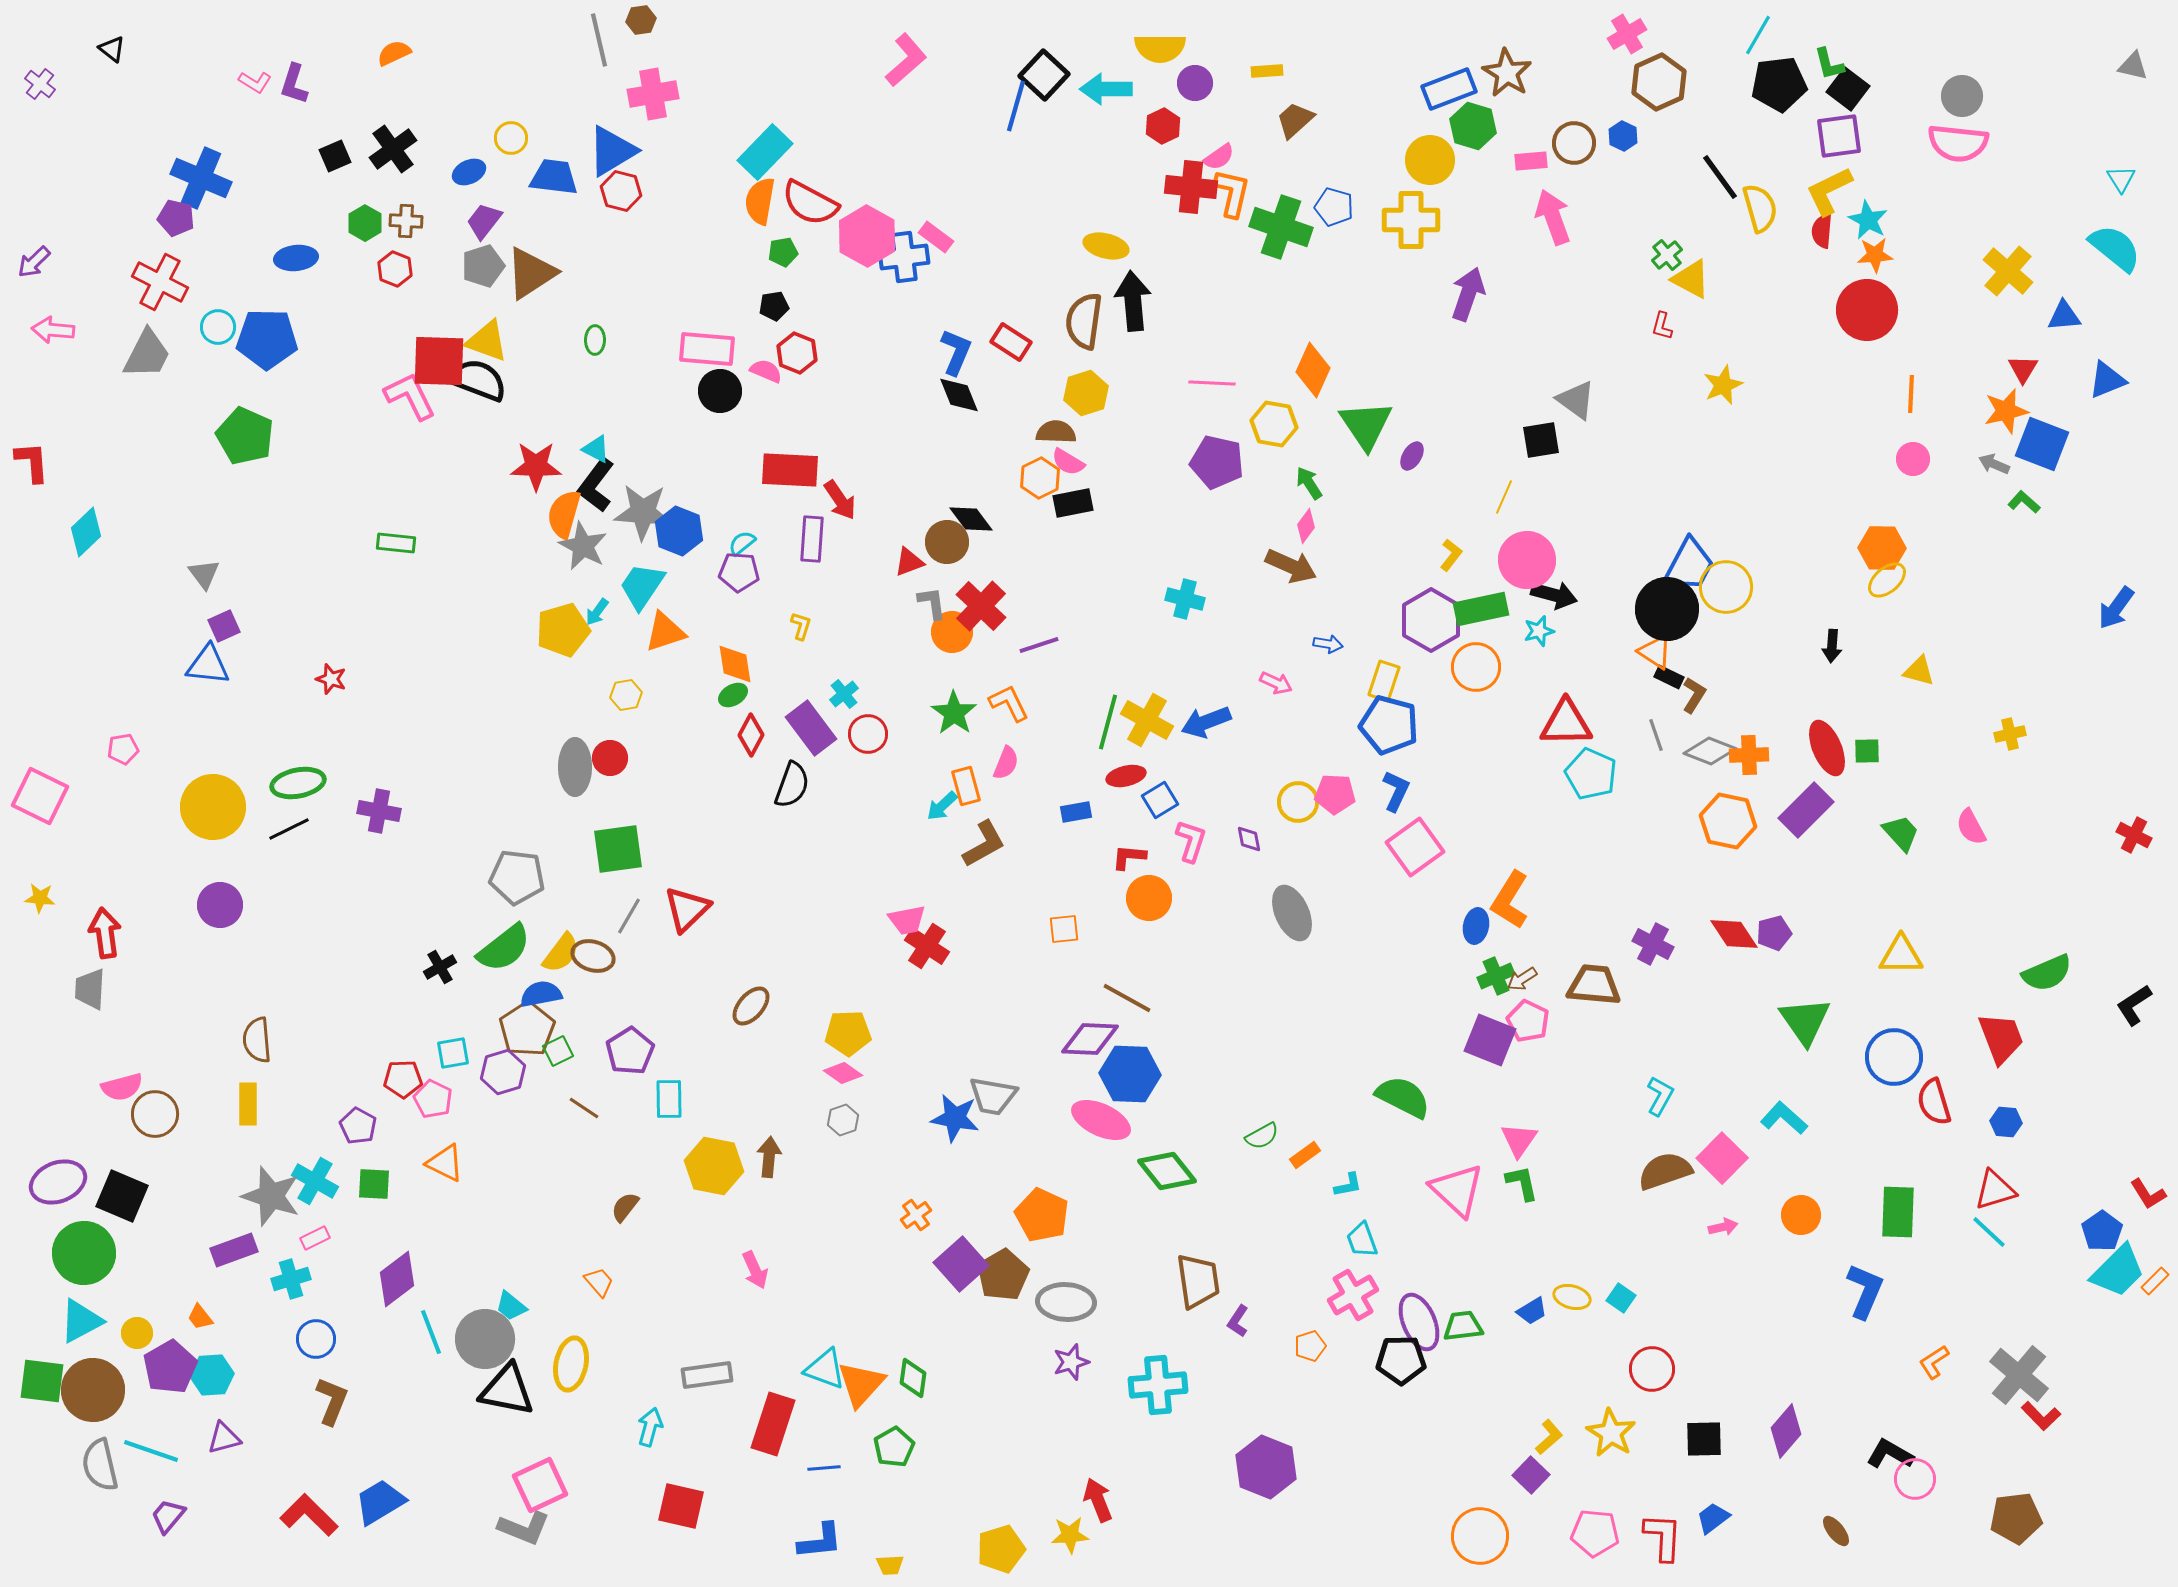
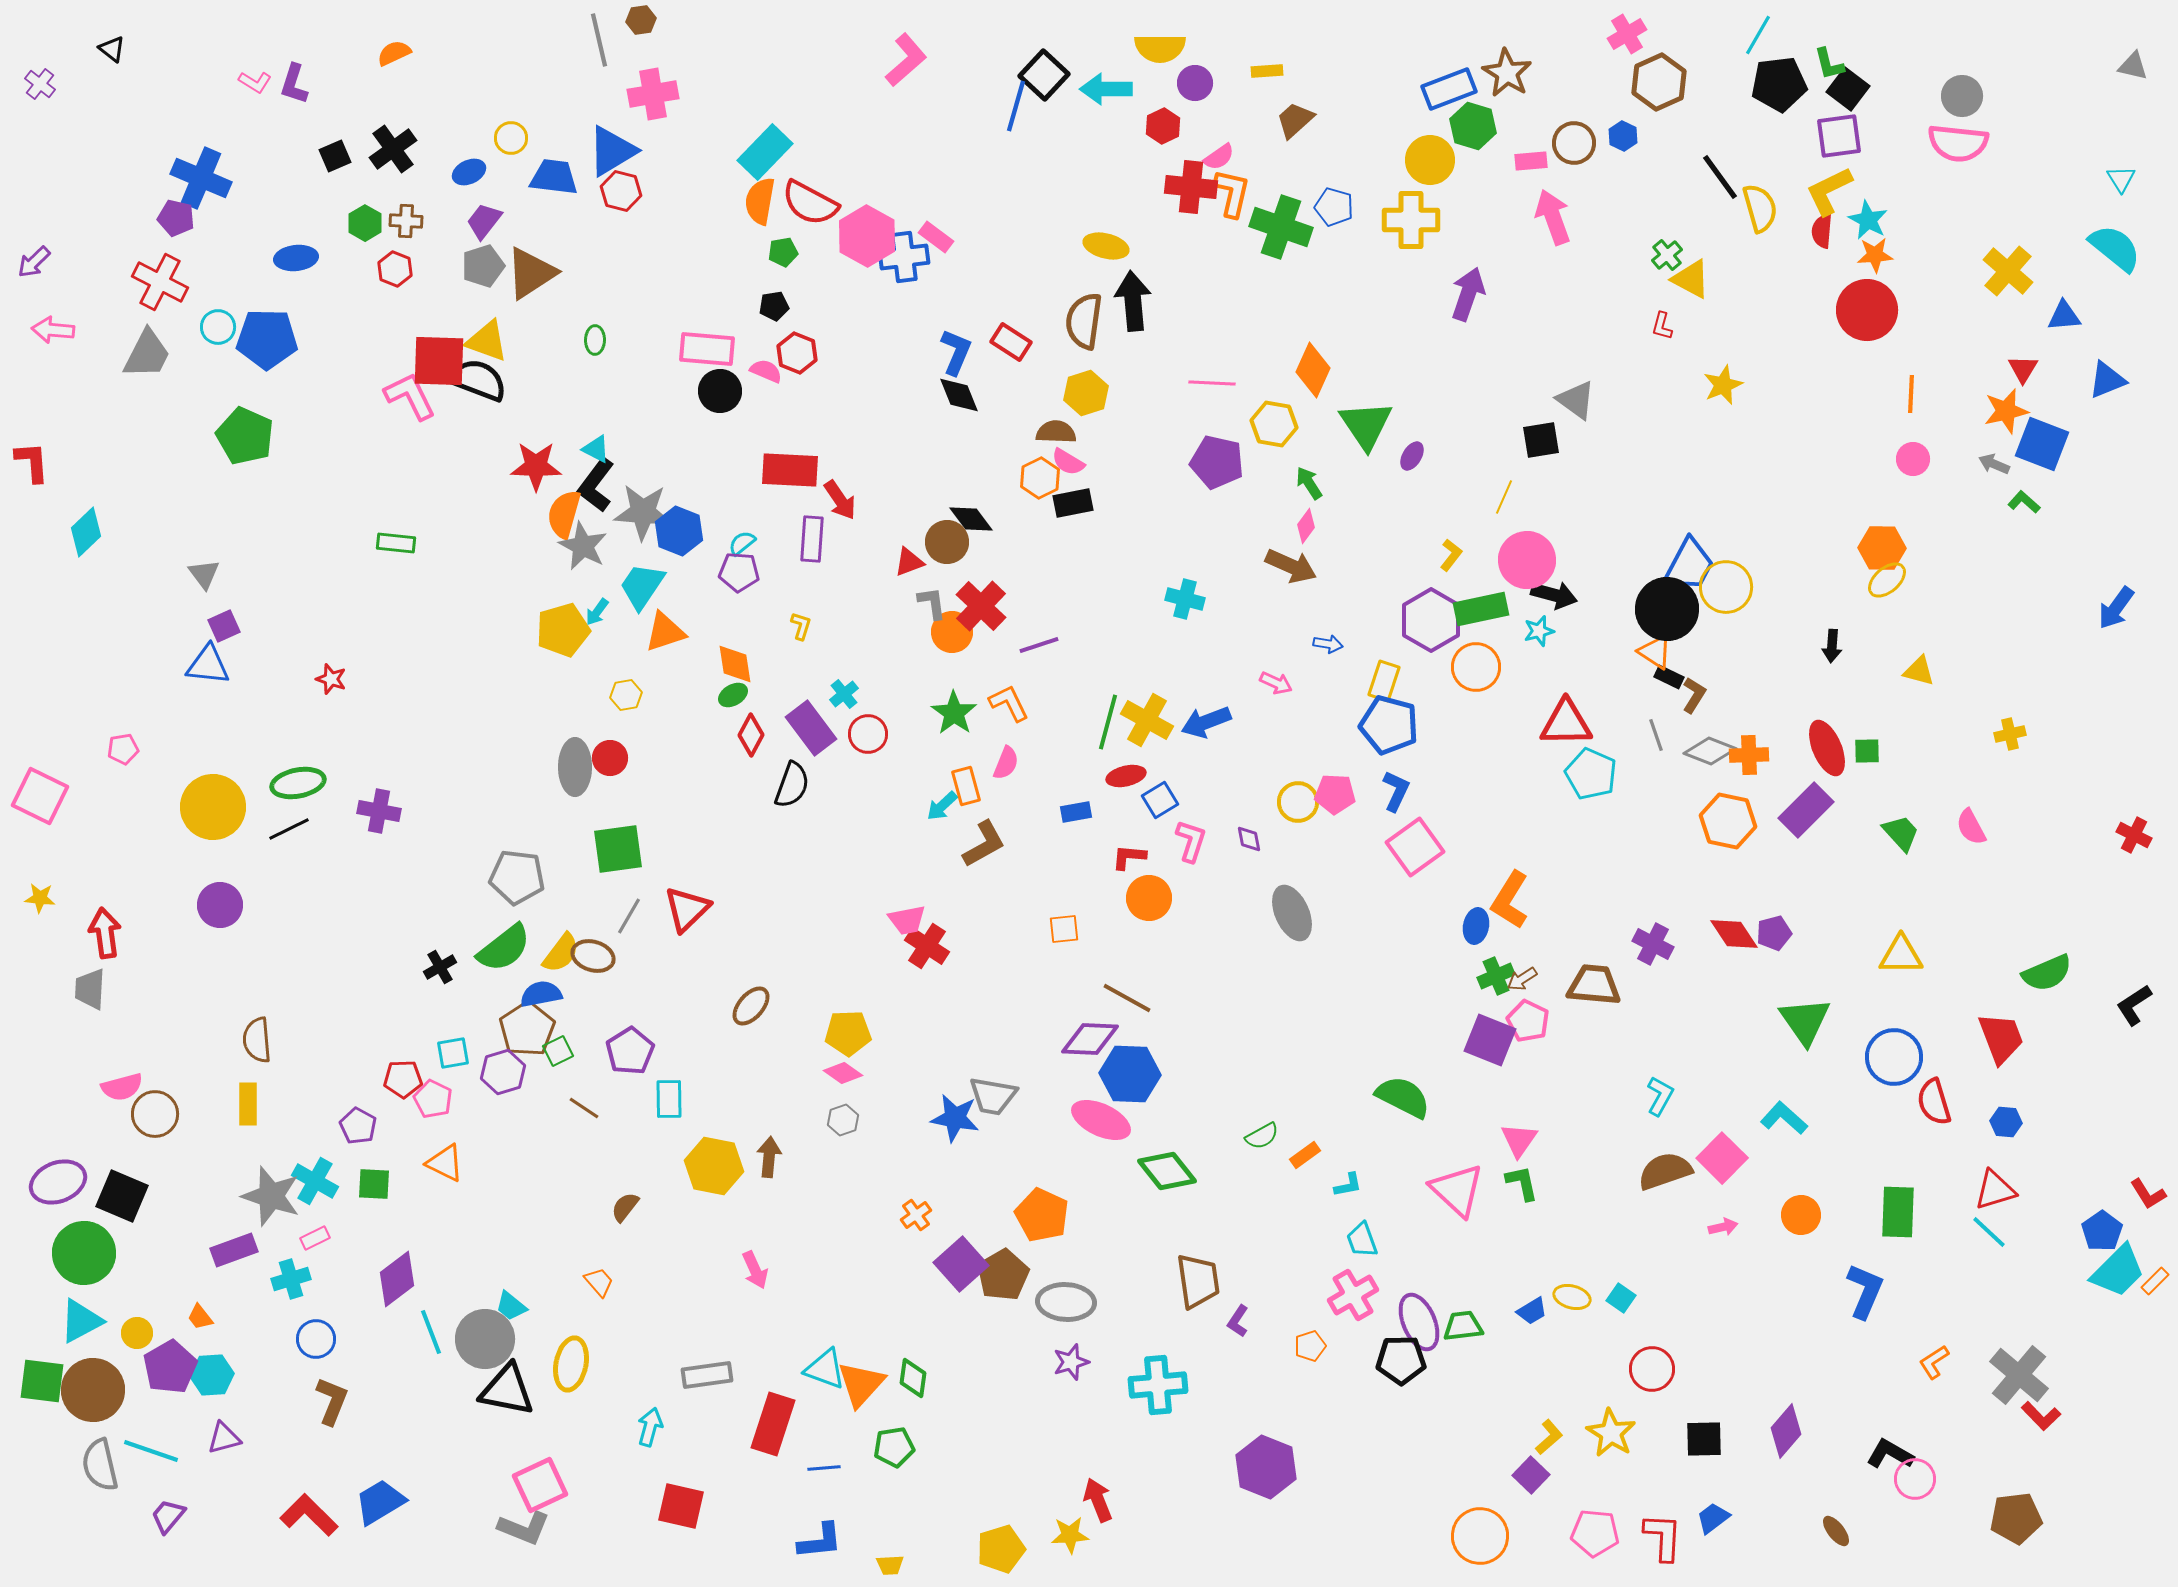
green pentagon at (894, 1447): rotated 21 degrees clockwise
